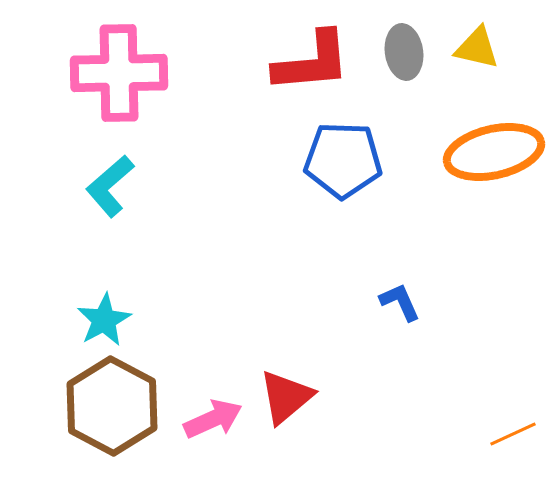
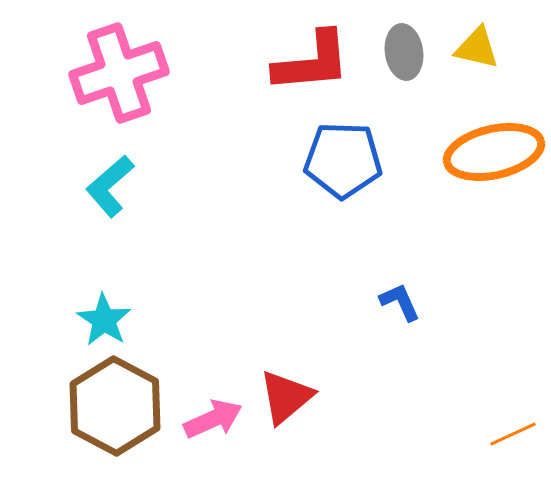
pink cross: rotated 18 degrees counterclockwise
cyan star: rotated 10 degrees counterclockwise
brown hexagon: moved 3 px right
